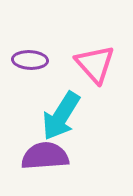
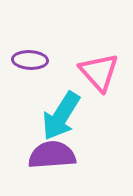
pink triangle: moved 4 px right, 8 px down
purple semicircle: moved 7 px right, 1 px up
